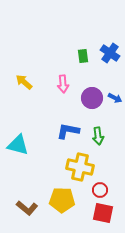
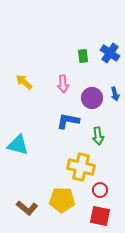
blue arrow: moved 4 px up; rotated 48 degrees clockwise
blue L-shape: moved 10 px up
yellow cross: moved 1 px right
red square: moved 3 px left, 3 px down
